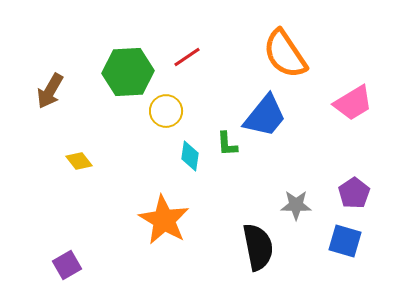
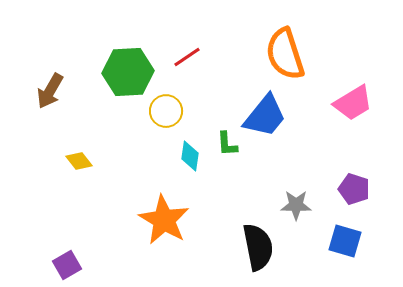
orange semicircle: rotated 16 degrees clockwise
purple pentagon: moved 4 px up; rotated 20 degrees counterclockwise
